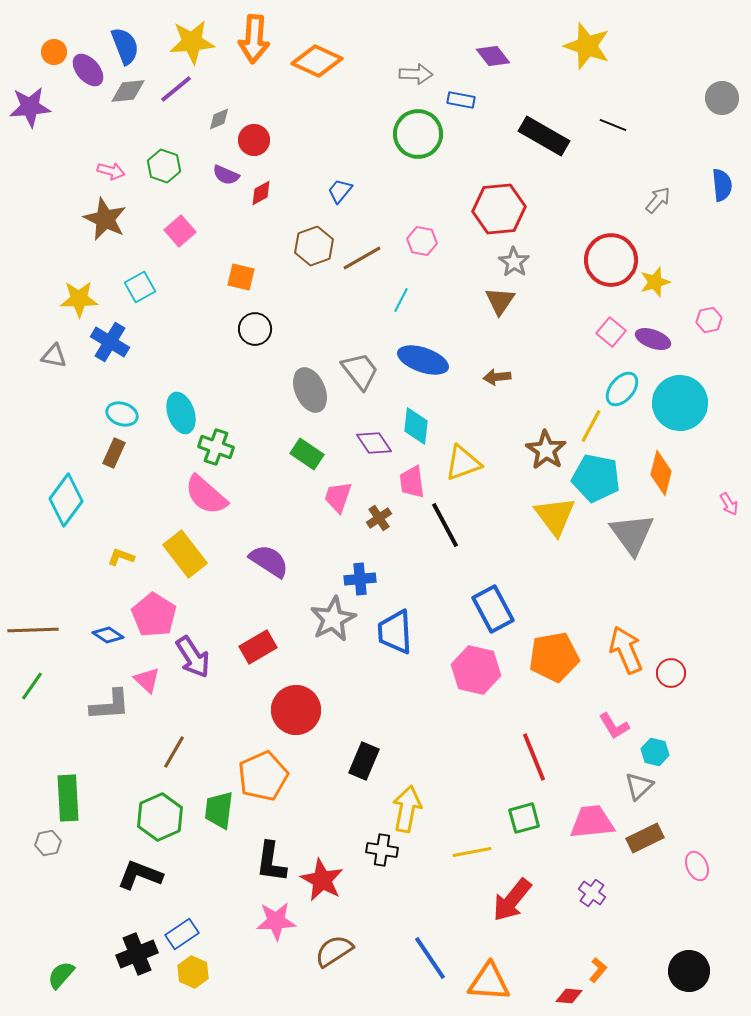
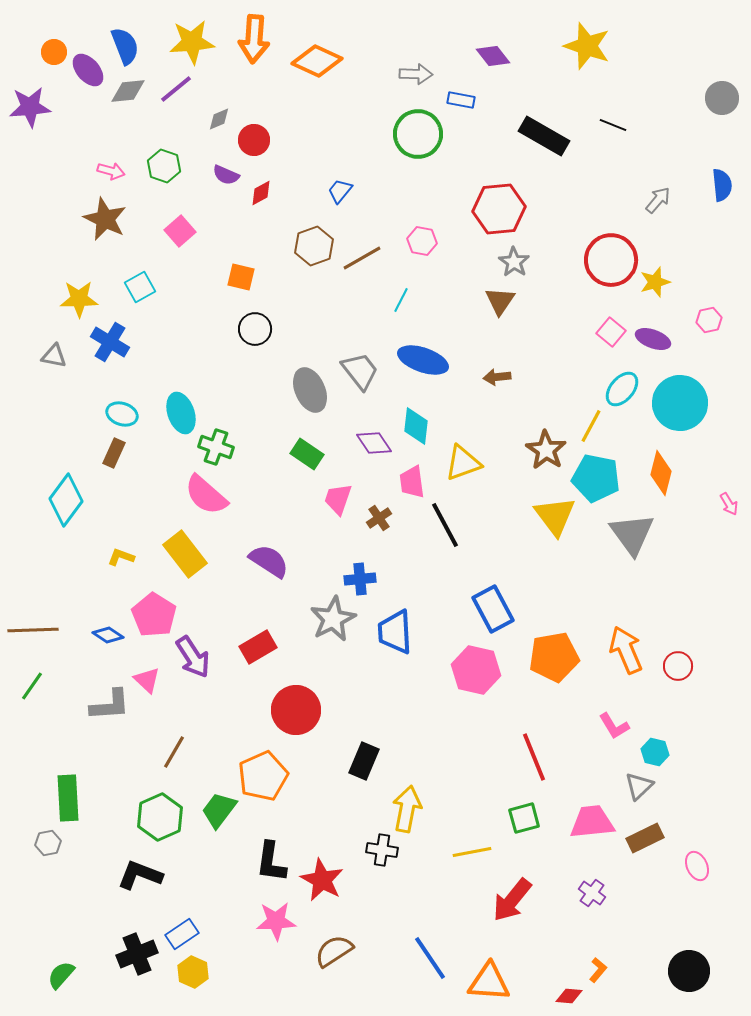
pink trapezoid at (338, 497): moved 2 px down
red circle at (671, 673): moved 7 px right, 7 px up
green trapezoid at (219, 810): rotated 30 degrees clockwise
